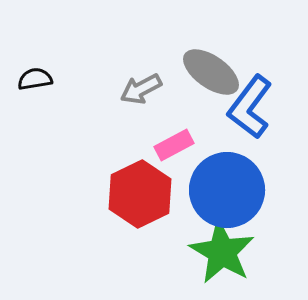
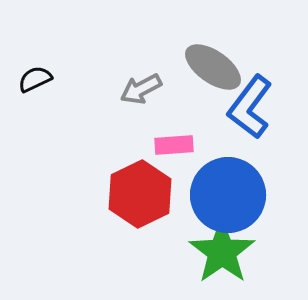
gray ellipse: moved 2 px right, 5 px up
black semicircle: rotated 16 degrees counterclockwise
pink rectangle: rotated 24 degrees clockwise
blue circle: moved 1 px right, 5 px down
green star: rotated 6 degrees clockwise
